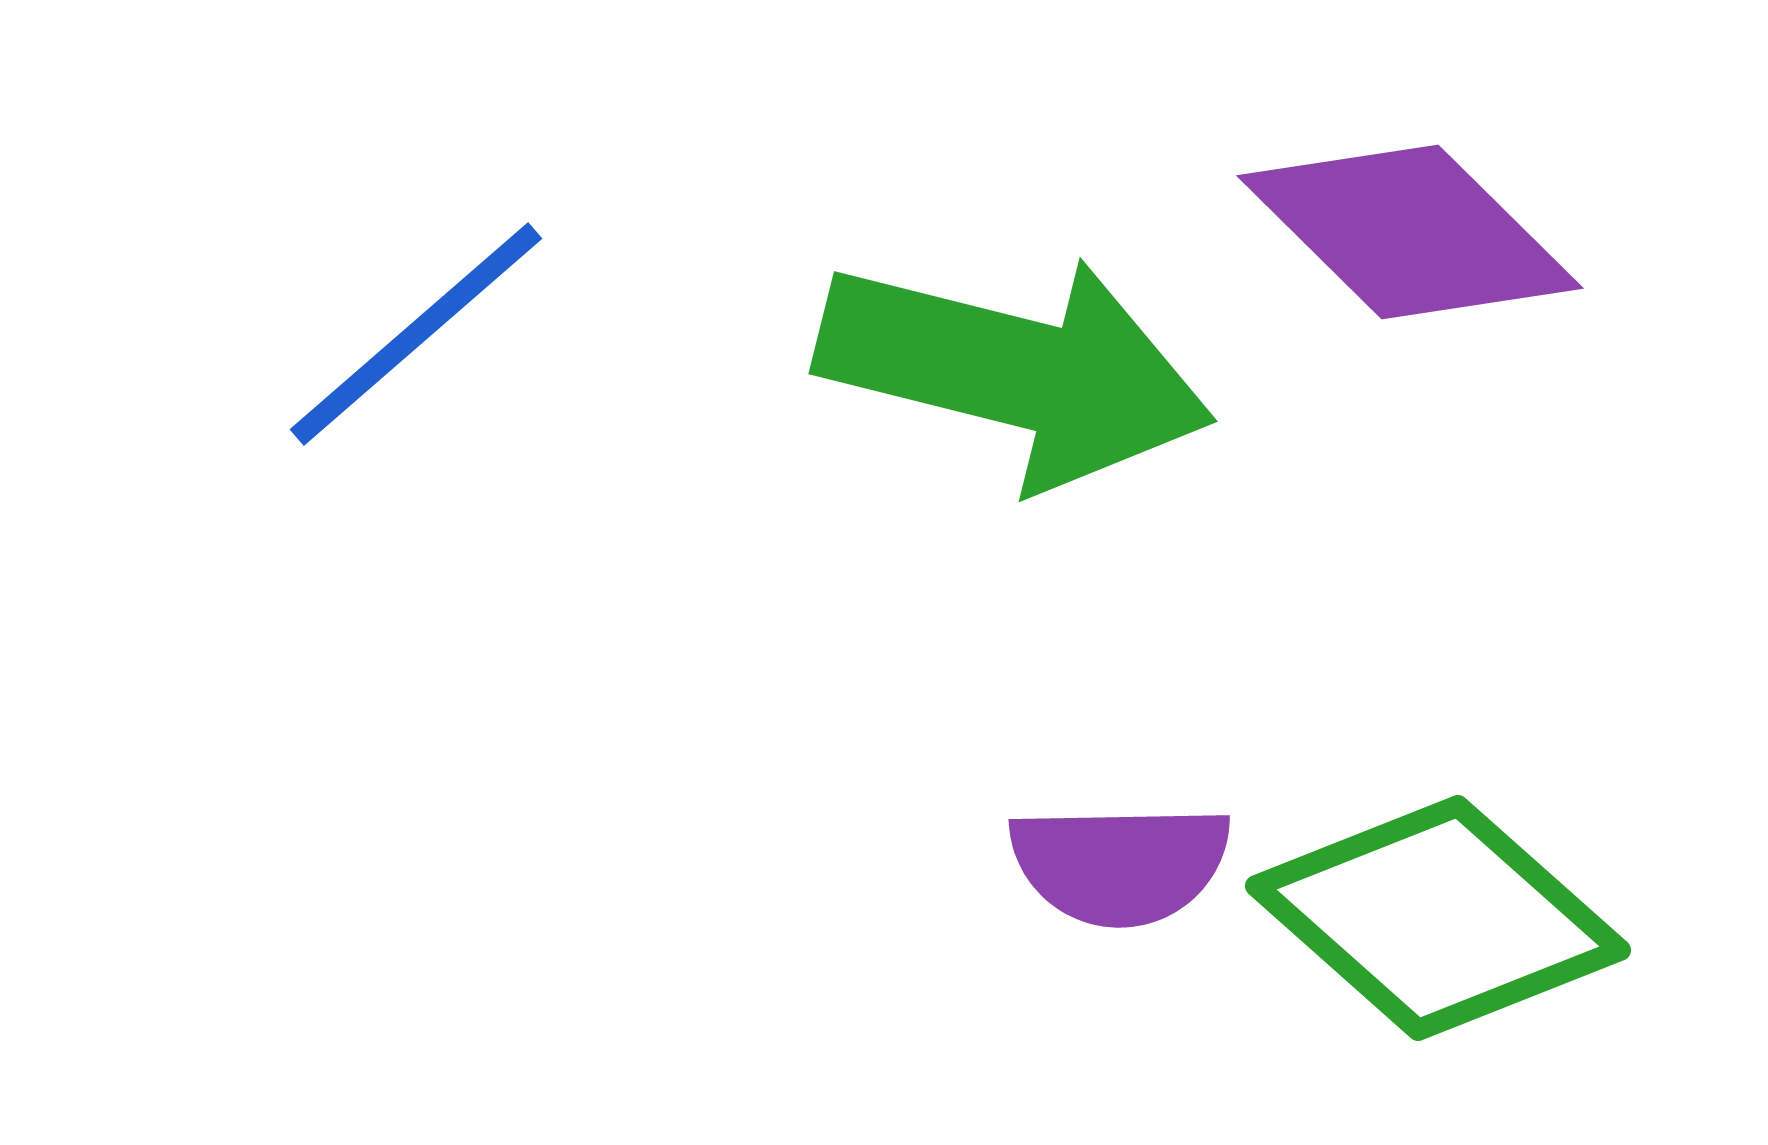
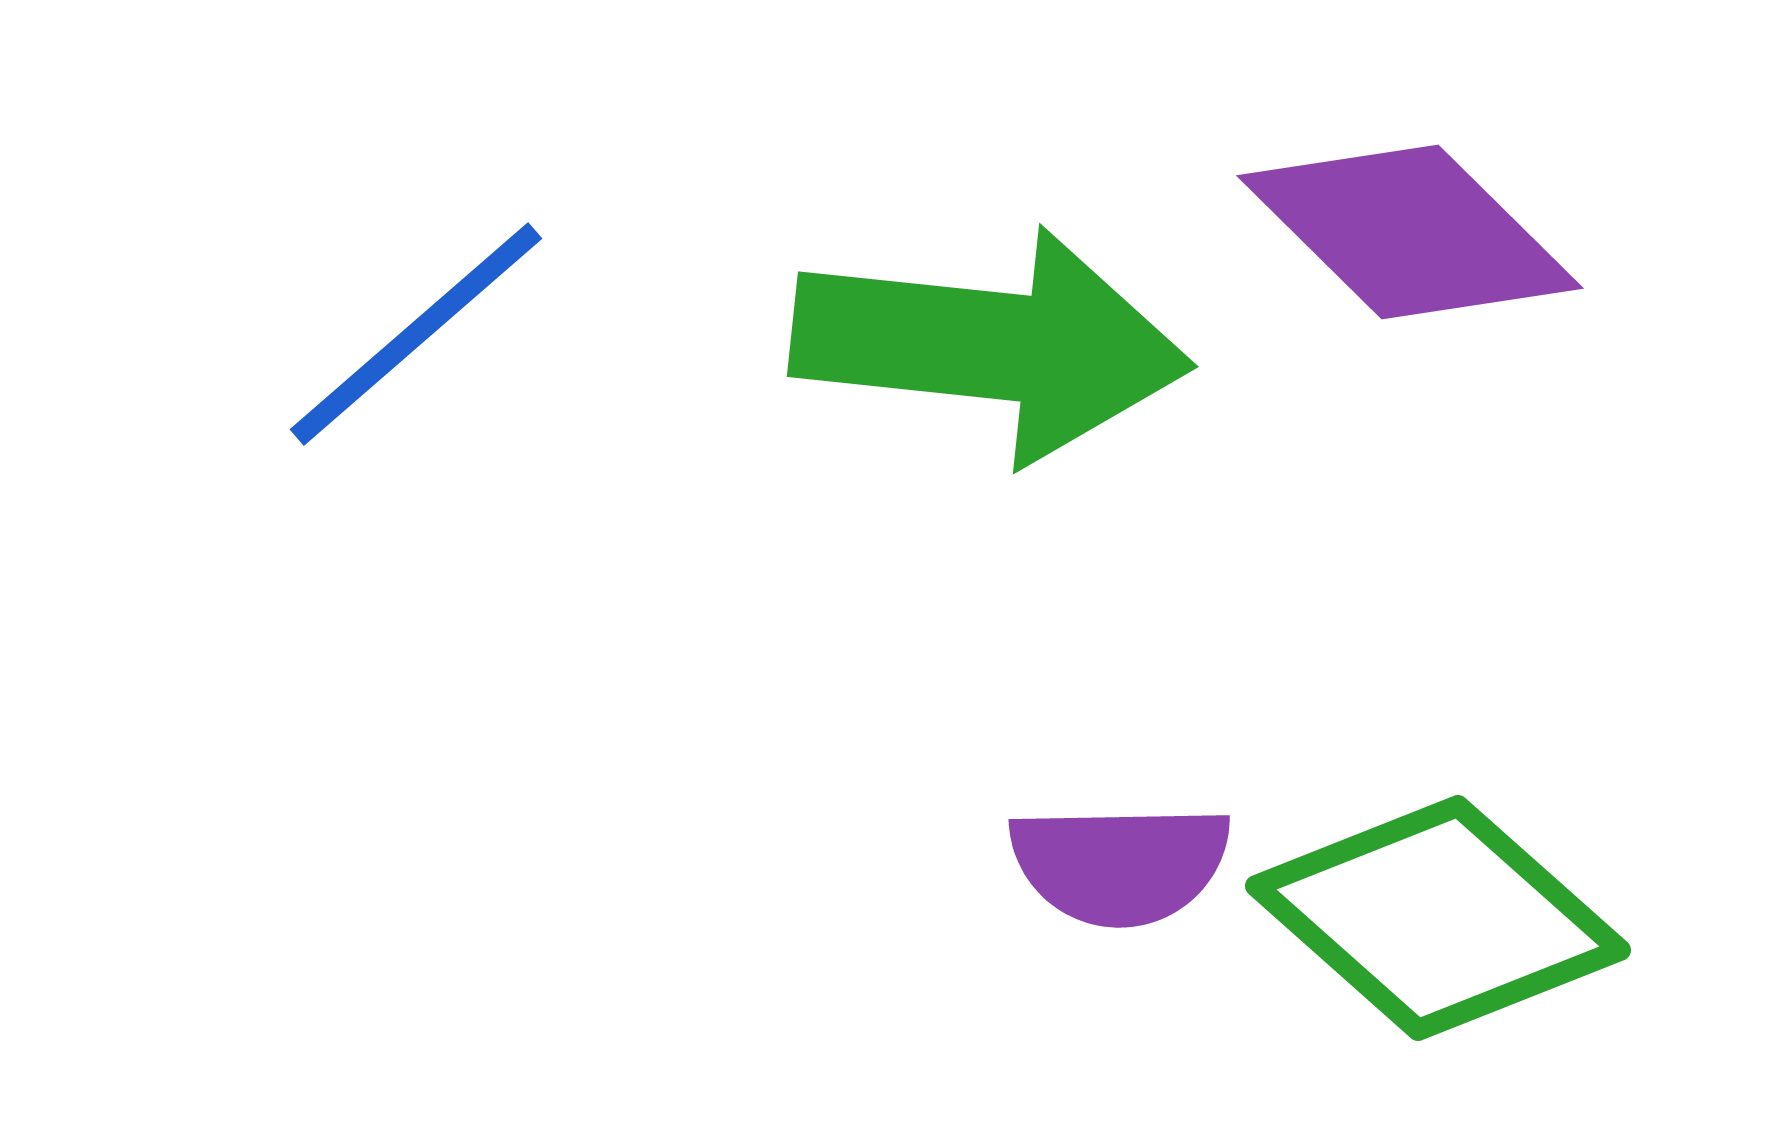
green arrow: moved 24 px left, 26 px up; rotated 8 degrees counterclockwise
